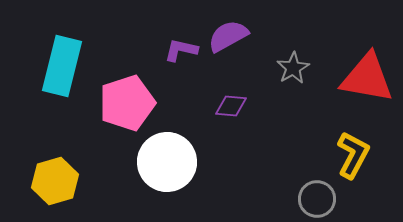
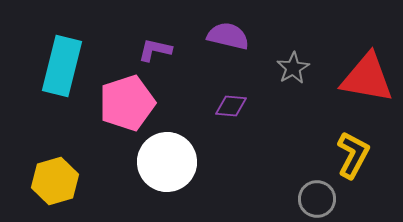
purple semicircle: rotated 42 degrees clockwise
purple L-shape: moved 26 px left
